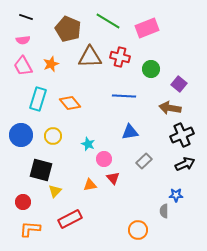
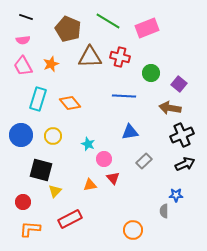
green circle: moved 4 px down
orange circle: moved 5 px left
